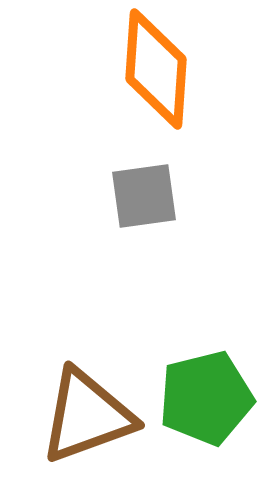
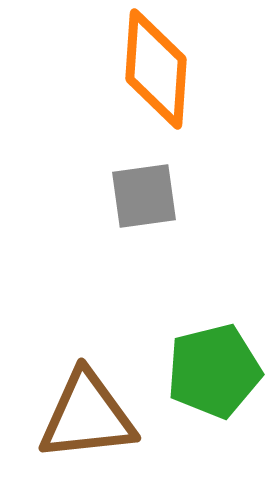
green pentagon: moved 8 px right, 27 px up
brown triangle: rotated 14 degrees clockwise
